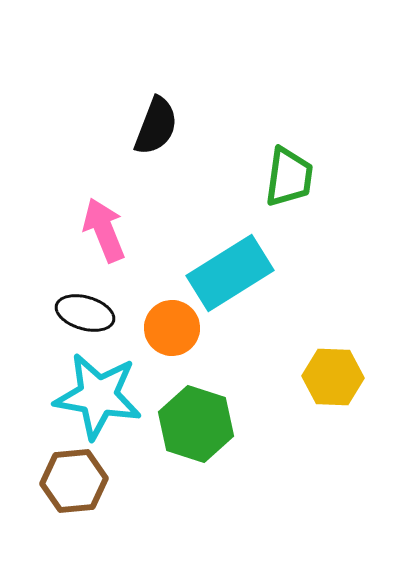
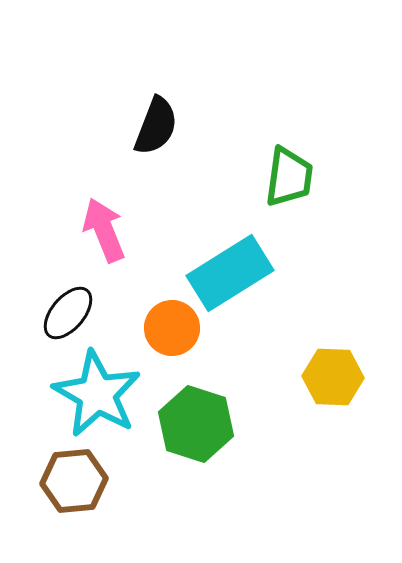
black ellipse: moved 17 px left; rotated 66 degrees counterclockwise
cyan star: moved 1 px left, 2 px up; rotated 20 degrees clockwise
